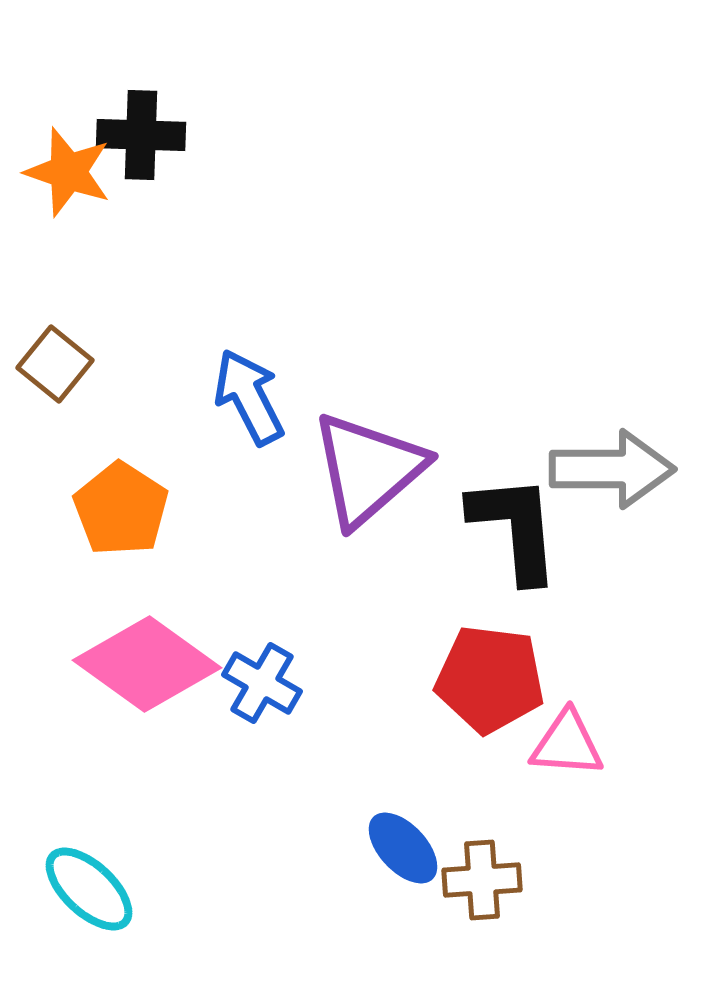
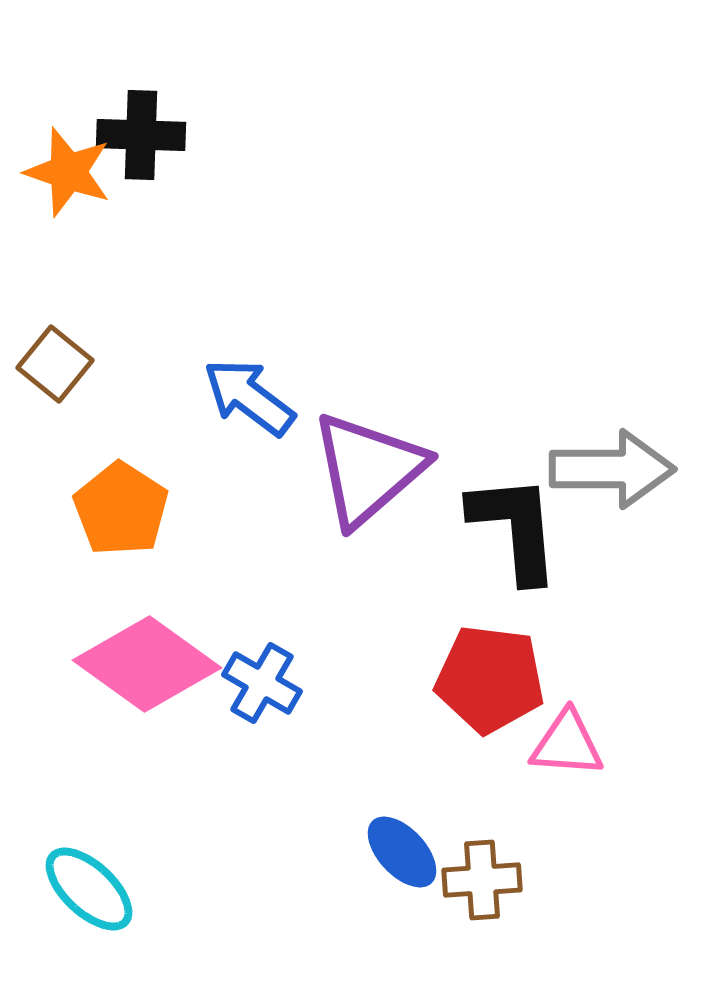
blue arrow: rotated 26 degrees counterclockwise
blue ellipse: moved 1 px left, 4 px down
